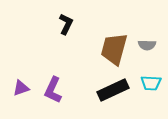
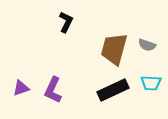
black L-shape: moved 2 px up
gray semicircle: rotated 18 degrees clockwise
